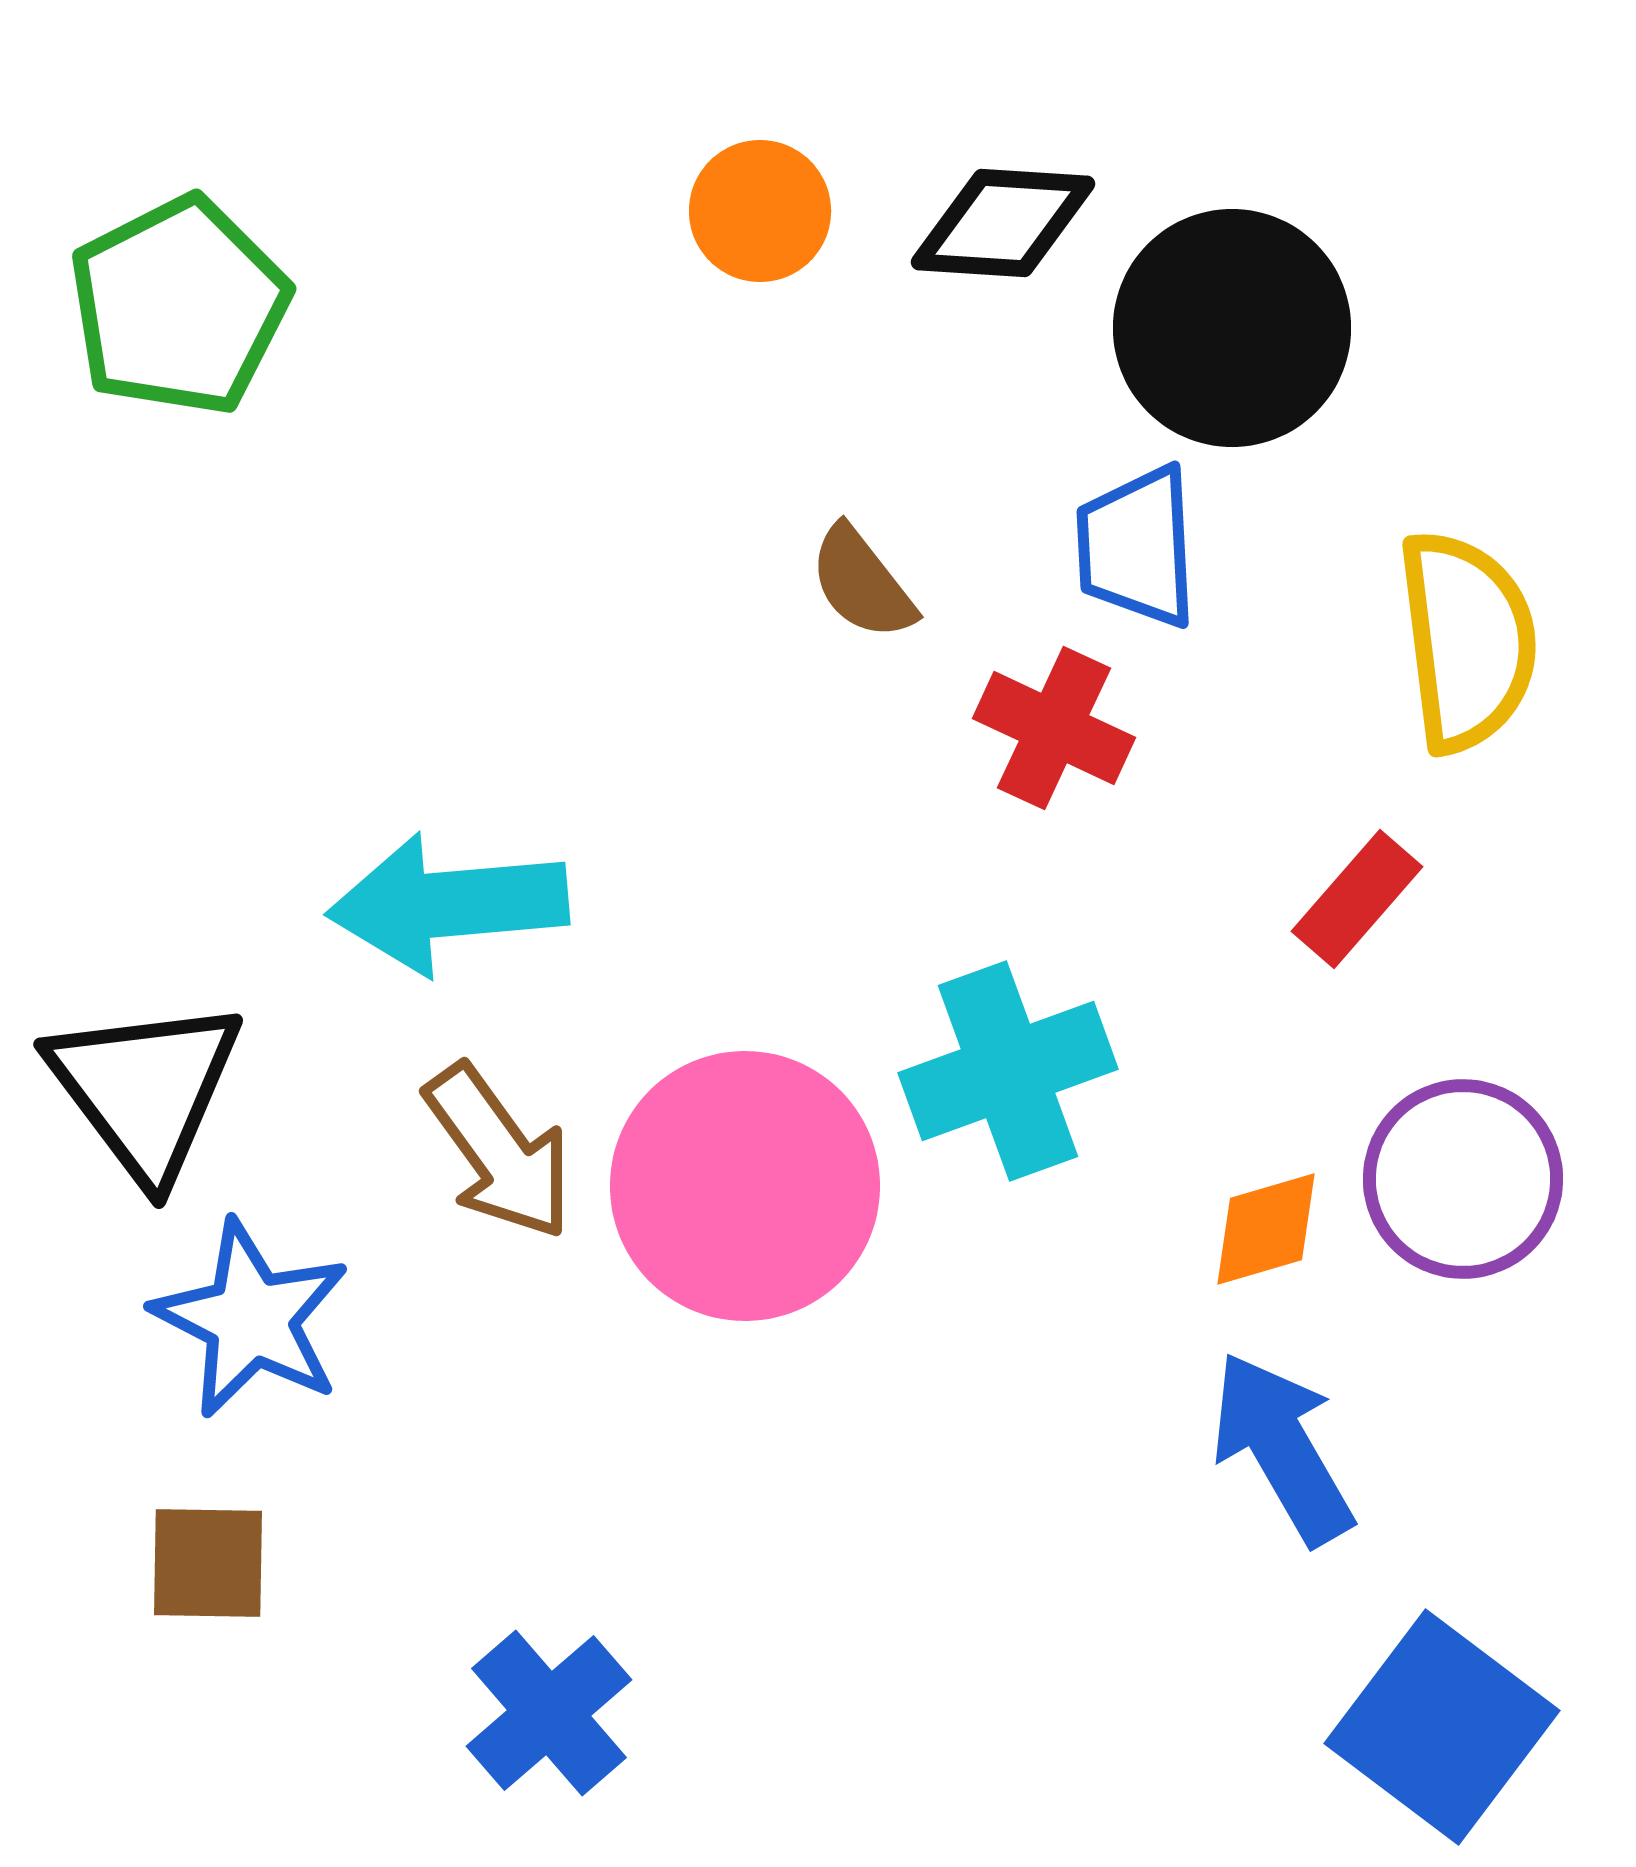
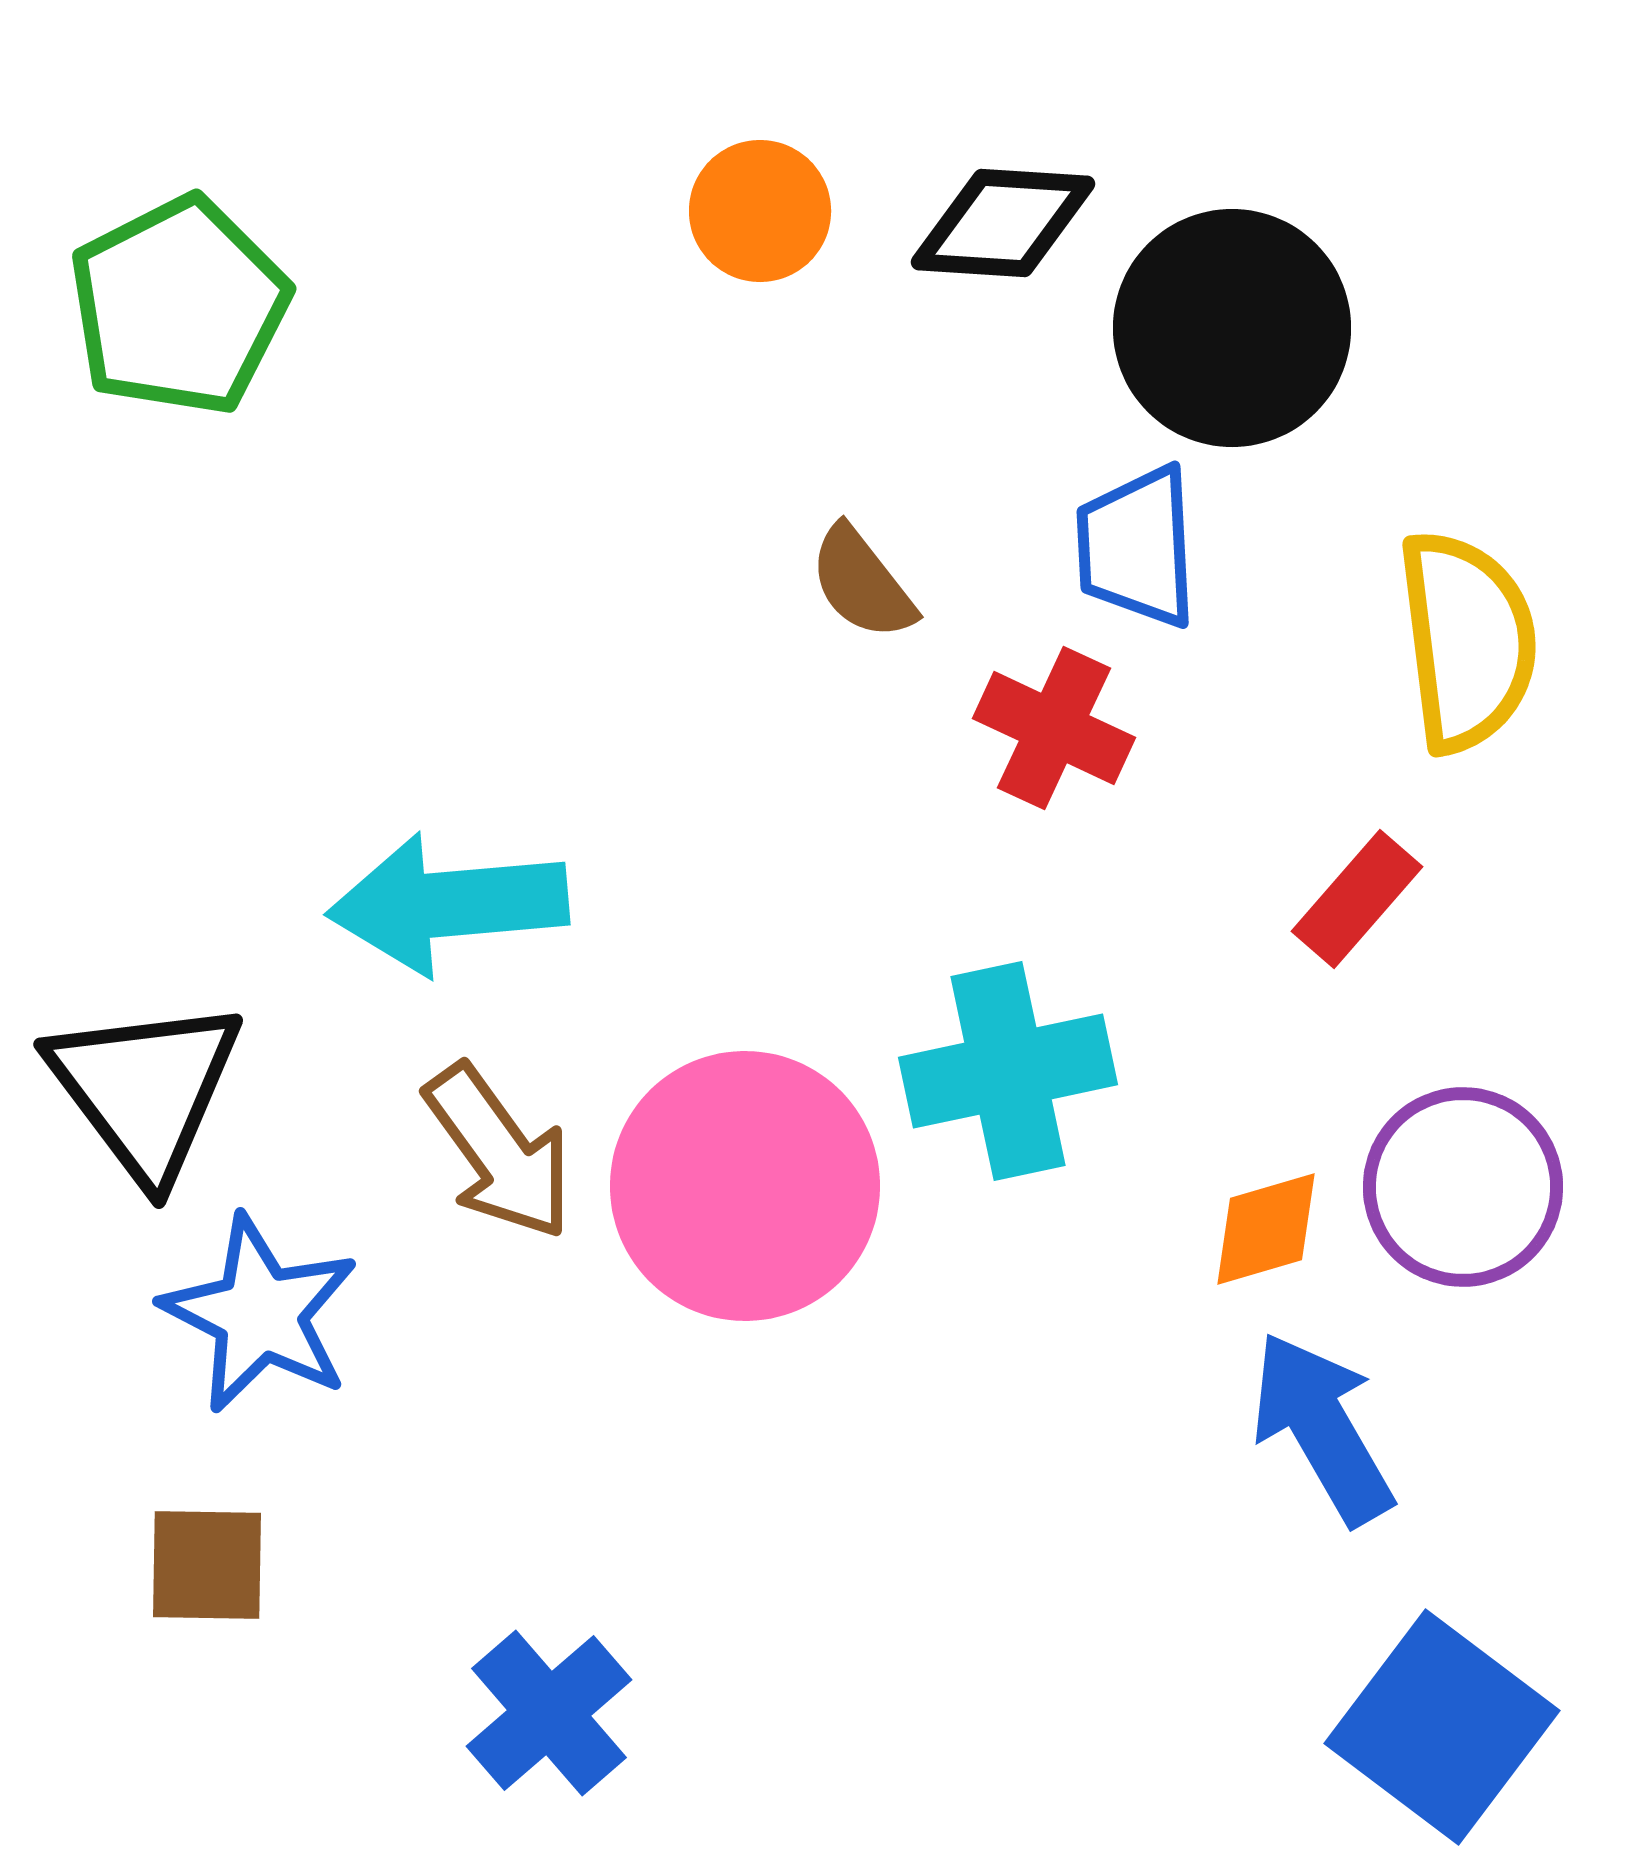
cyan cross: rotated 8 degrees clockwise
purple circle: moved 8 px down
blue star: moved 9 px right, 5 px up
blue arrow: moved 40 px right, 20 px up
brown square: moved 1 px left, 2 px down
